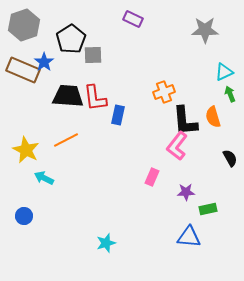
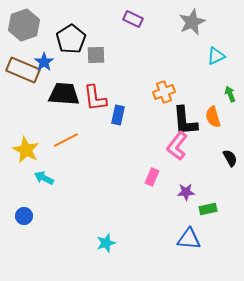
gray star: moved 13 px left, 8 px up; rotated 24 degrees counterclockwise
gray square: moved 3 px right
cyan triangle: moved 8 px left, 16 px up
black trapezoid: moved 4 px left, 2 px up
blue triangle: moved 2 px down
